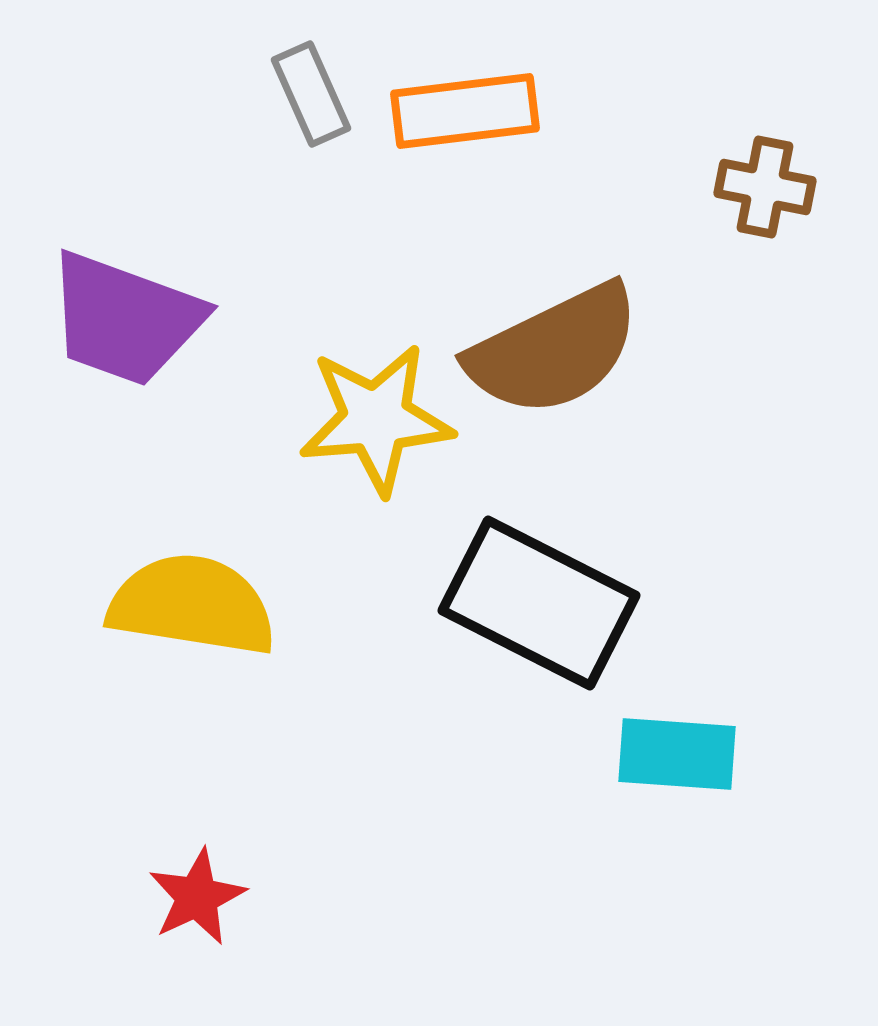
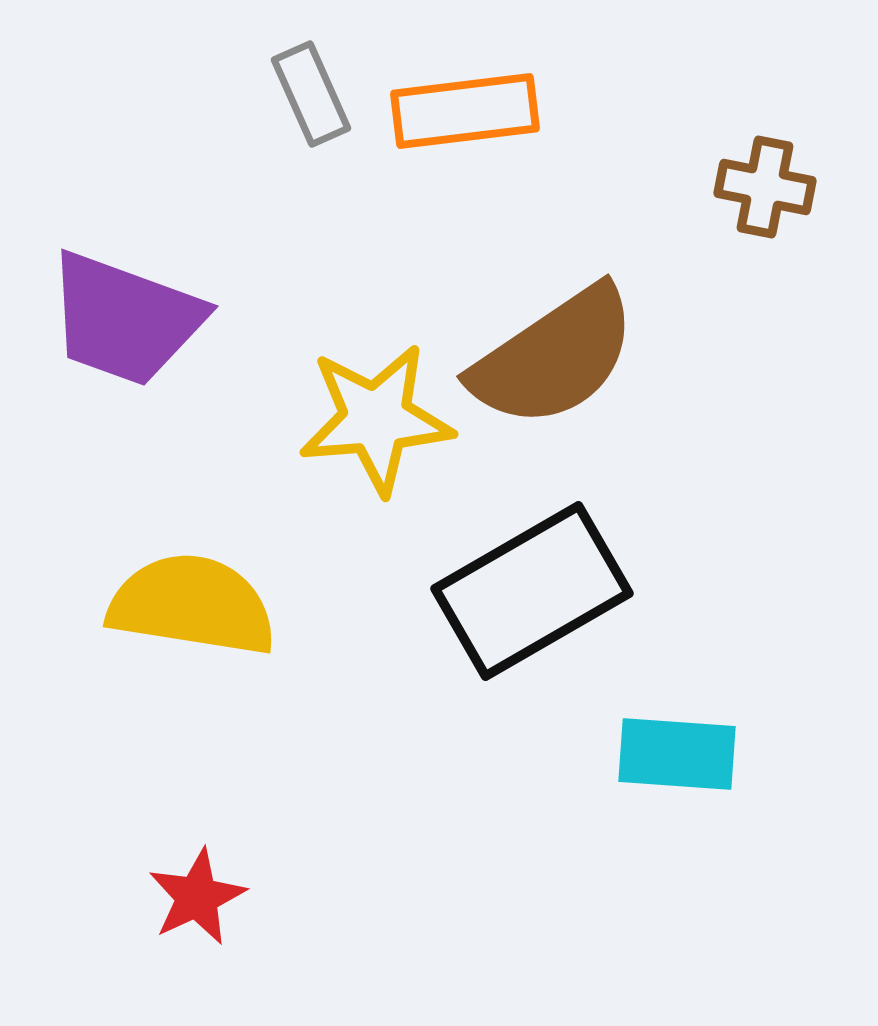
brown semicircle: moved 7 px down; rotated 8 degrees counterclockwise
black rectangle: moved 7 px left, 12 px up; rotated 57 degrees counterclockwise
